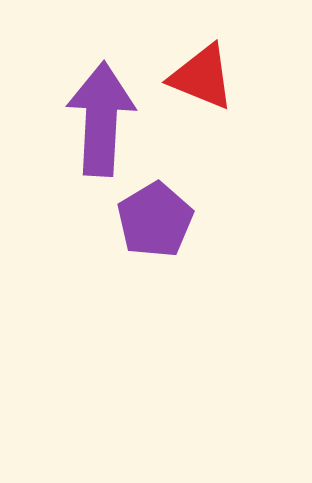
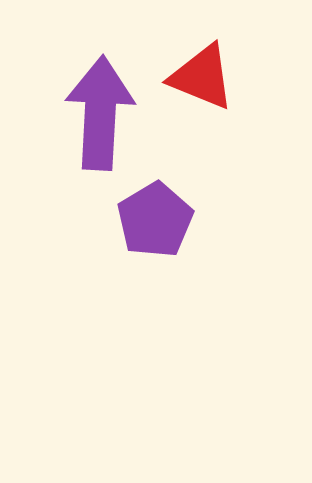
purple arrow: moved 1 px left, 6 px up
